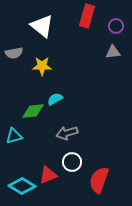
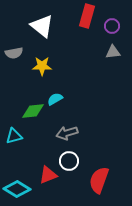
purple circle: moved 4 px left
white circle: moved 3 px left, 1 px up
cyan diamond: moved 5 px left, 3 px down
